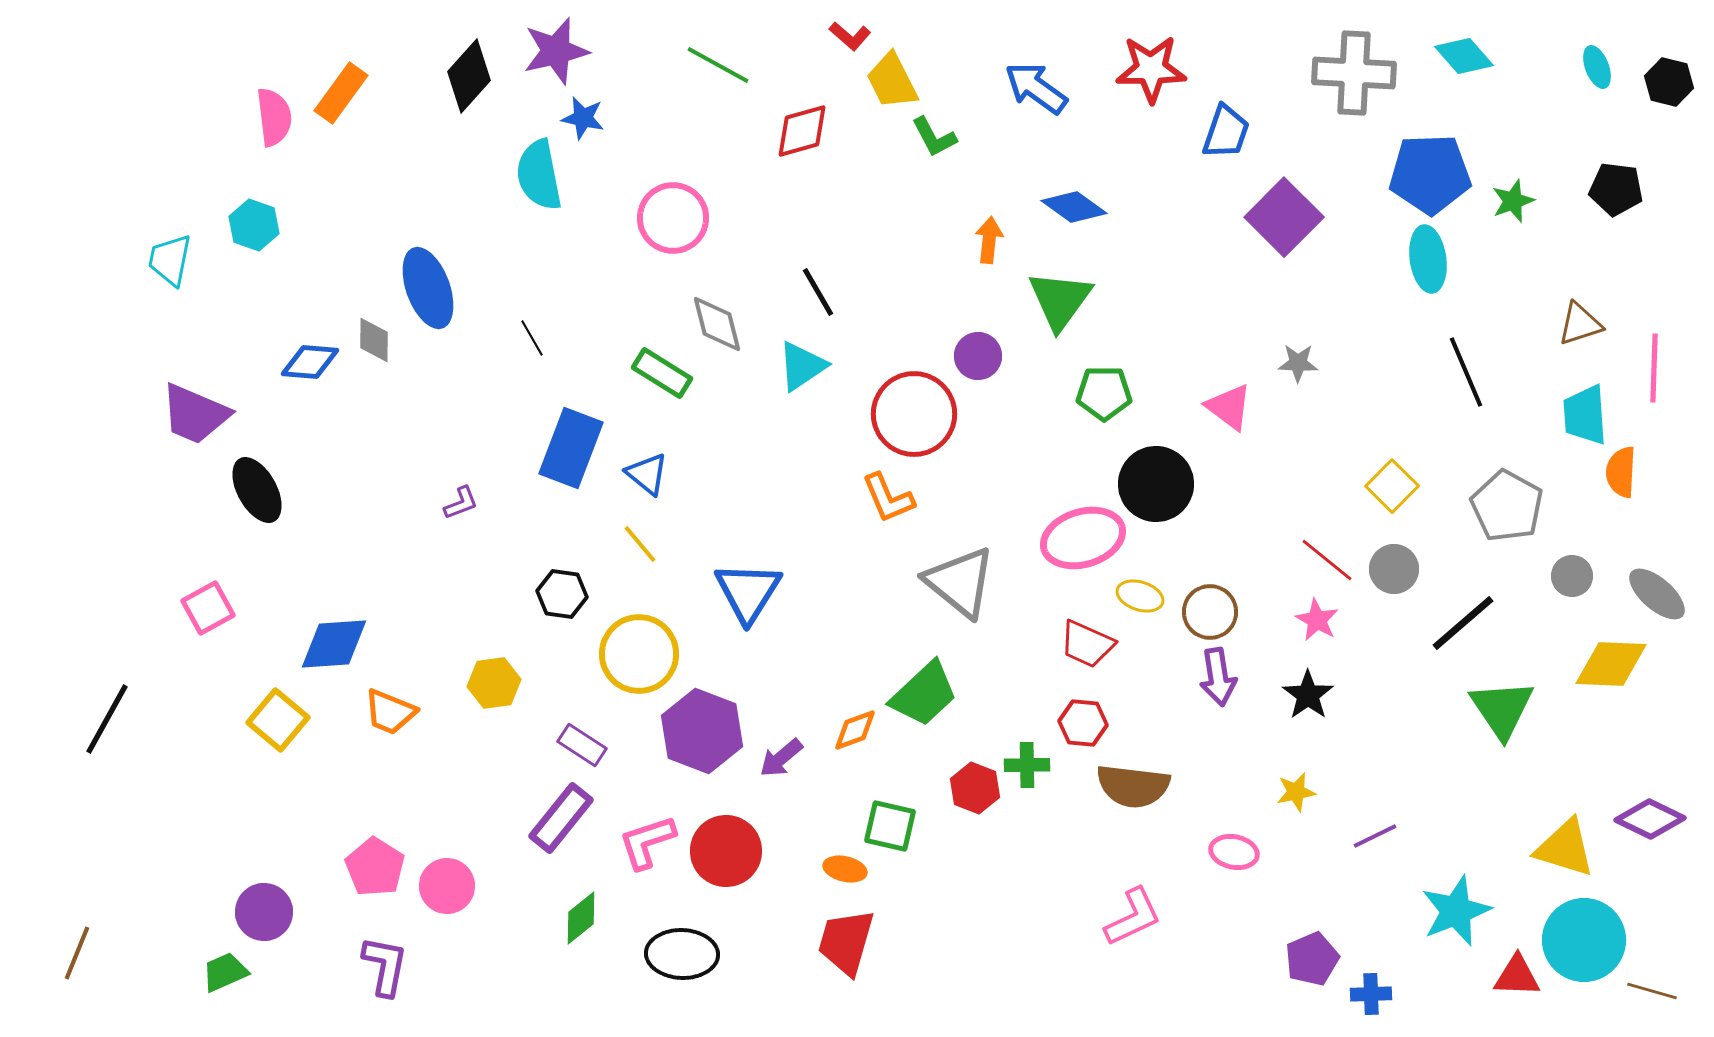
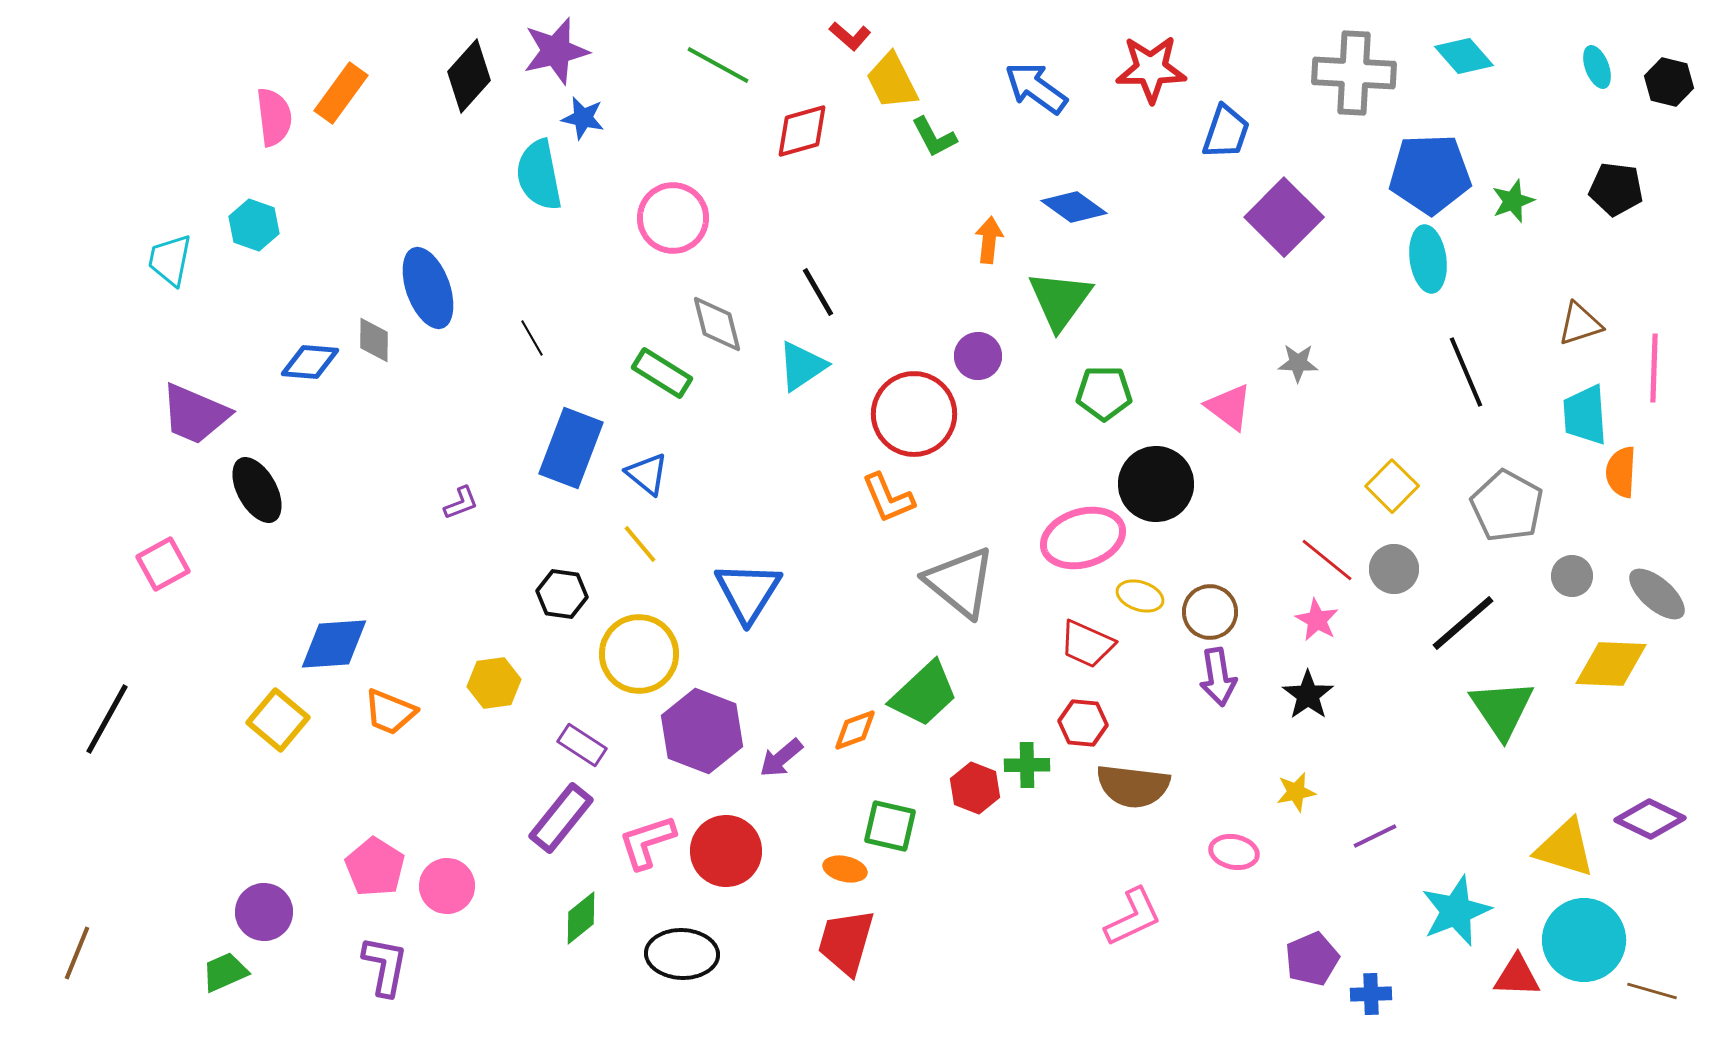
pink square at (208, 608): moved 45 px left, 44 px up
